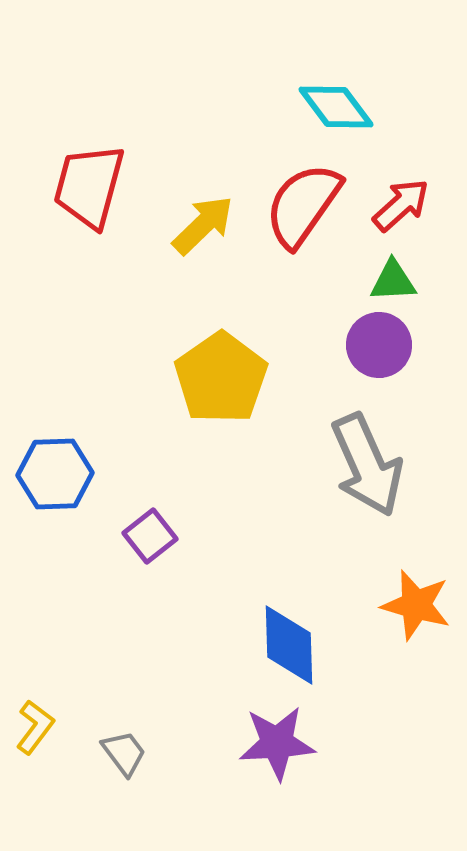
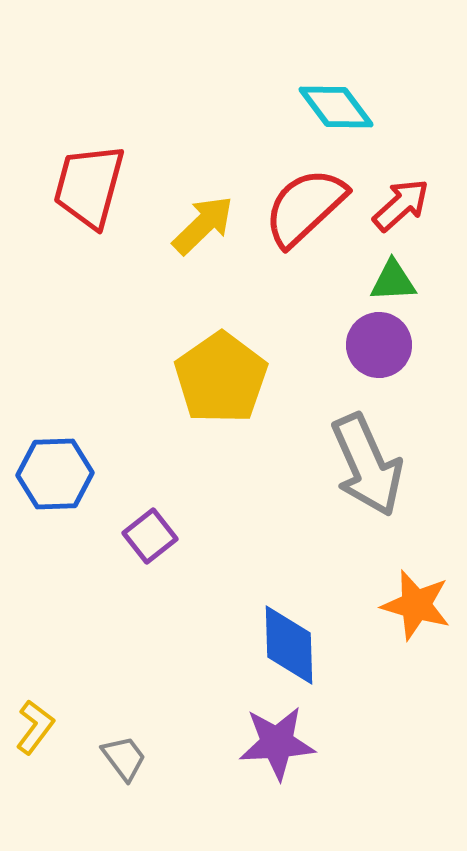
red semicircle: moved 2 px right, 2 px down; rotated 12 degrees clockwise
gray trapezoid: moved 5 px down
